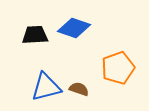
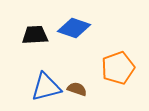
brown semicircle: moved 2 px left
